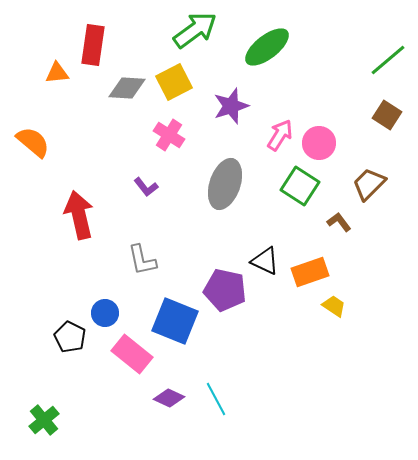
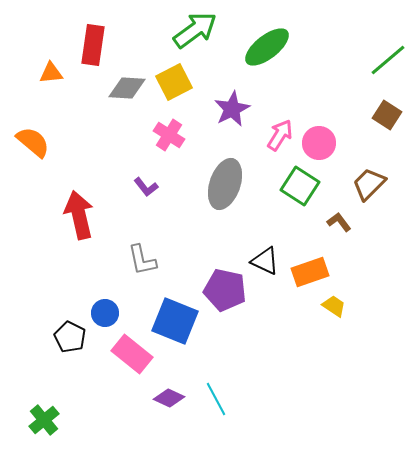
orange triangle: moved 6 px left
purple star: moved 1 px right, 3 px down; rotated 9 degrees counterclockwise
